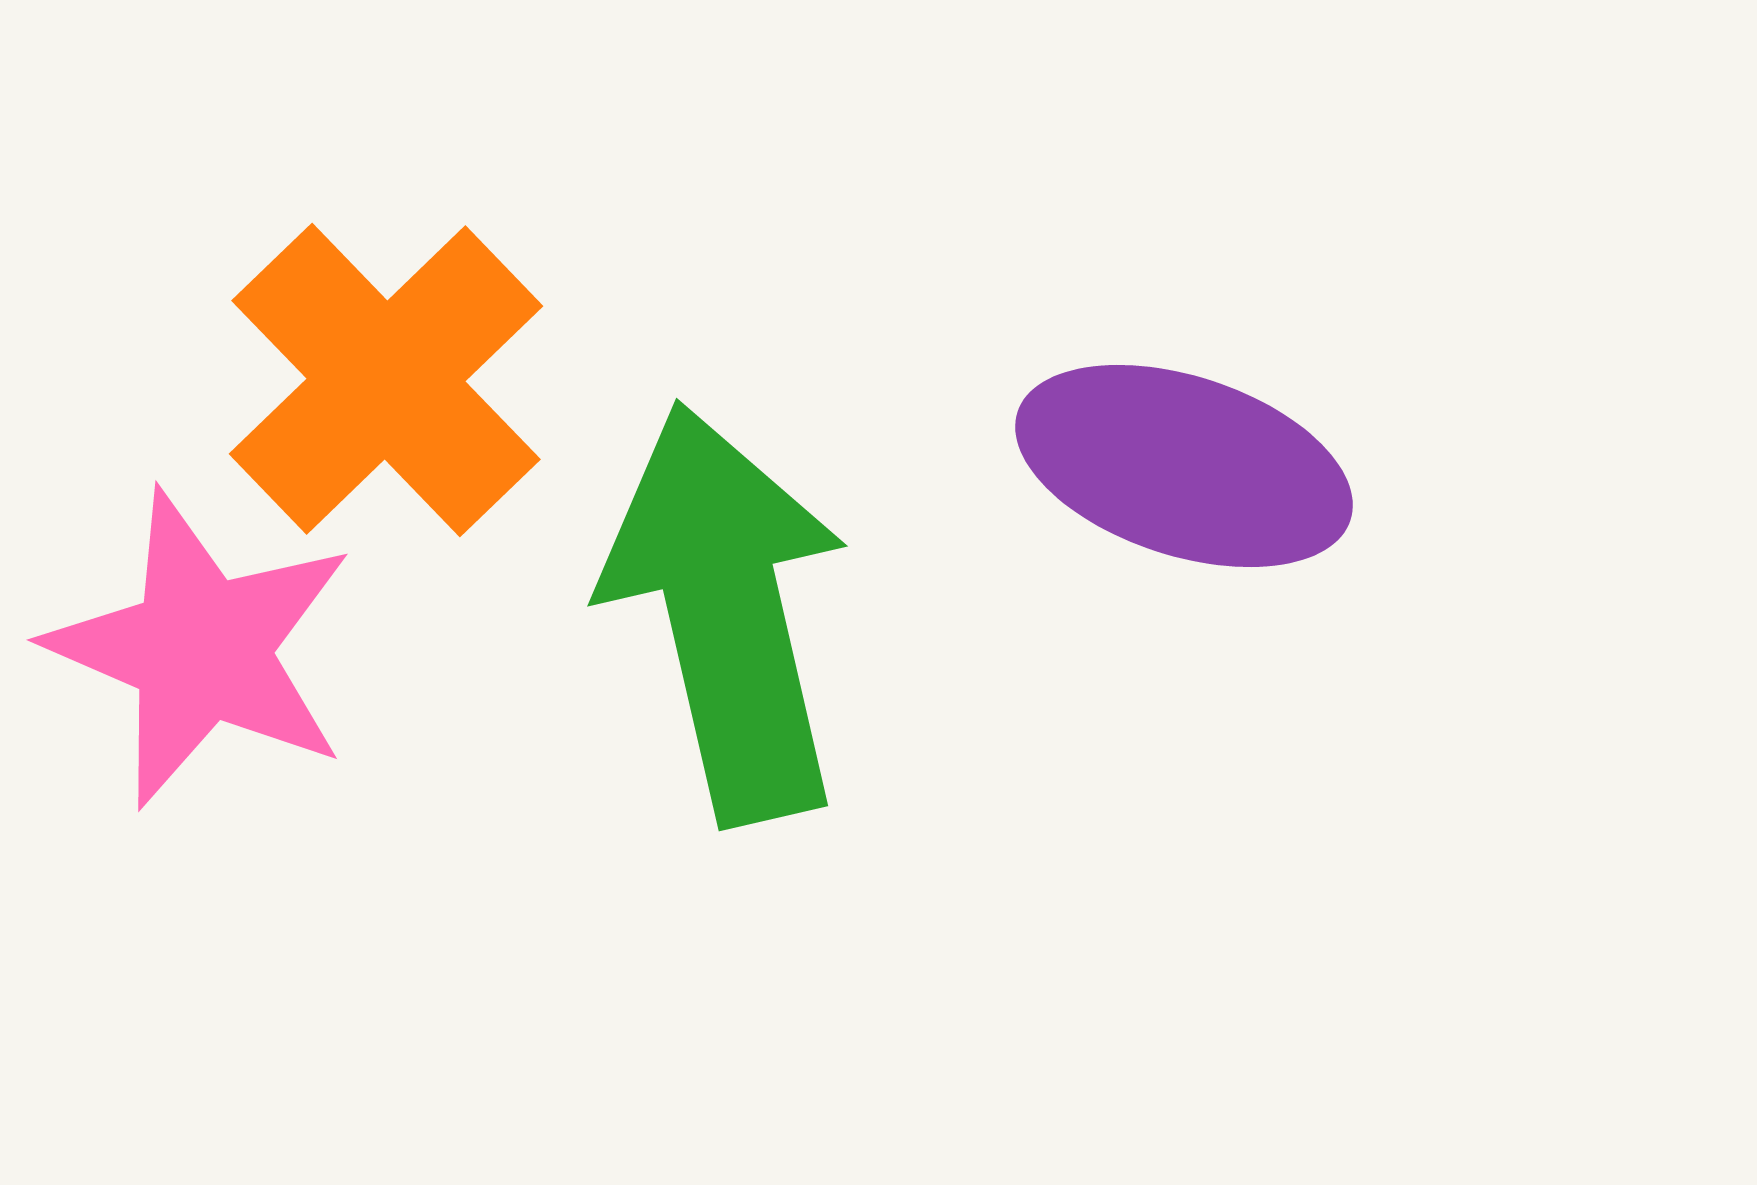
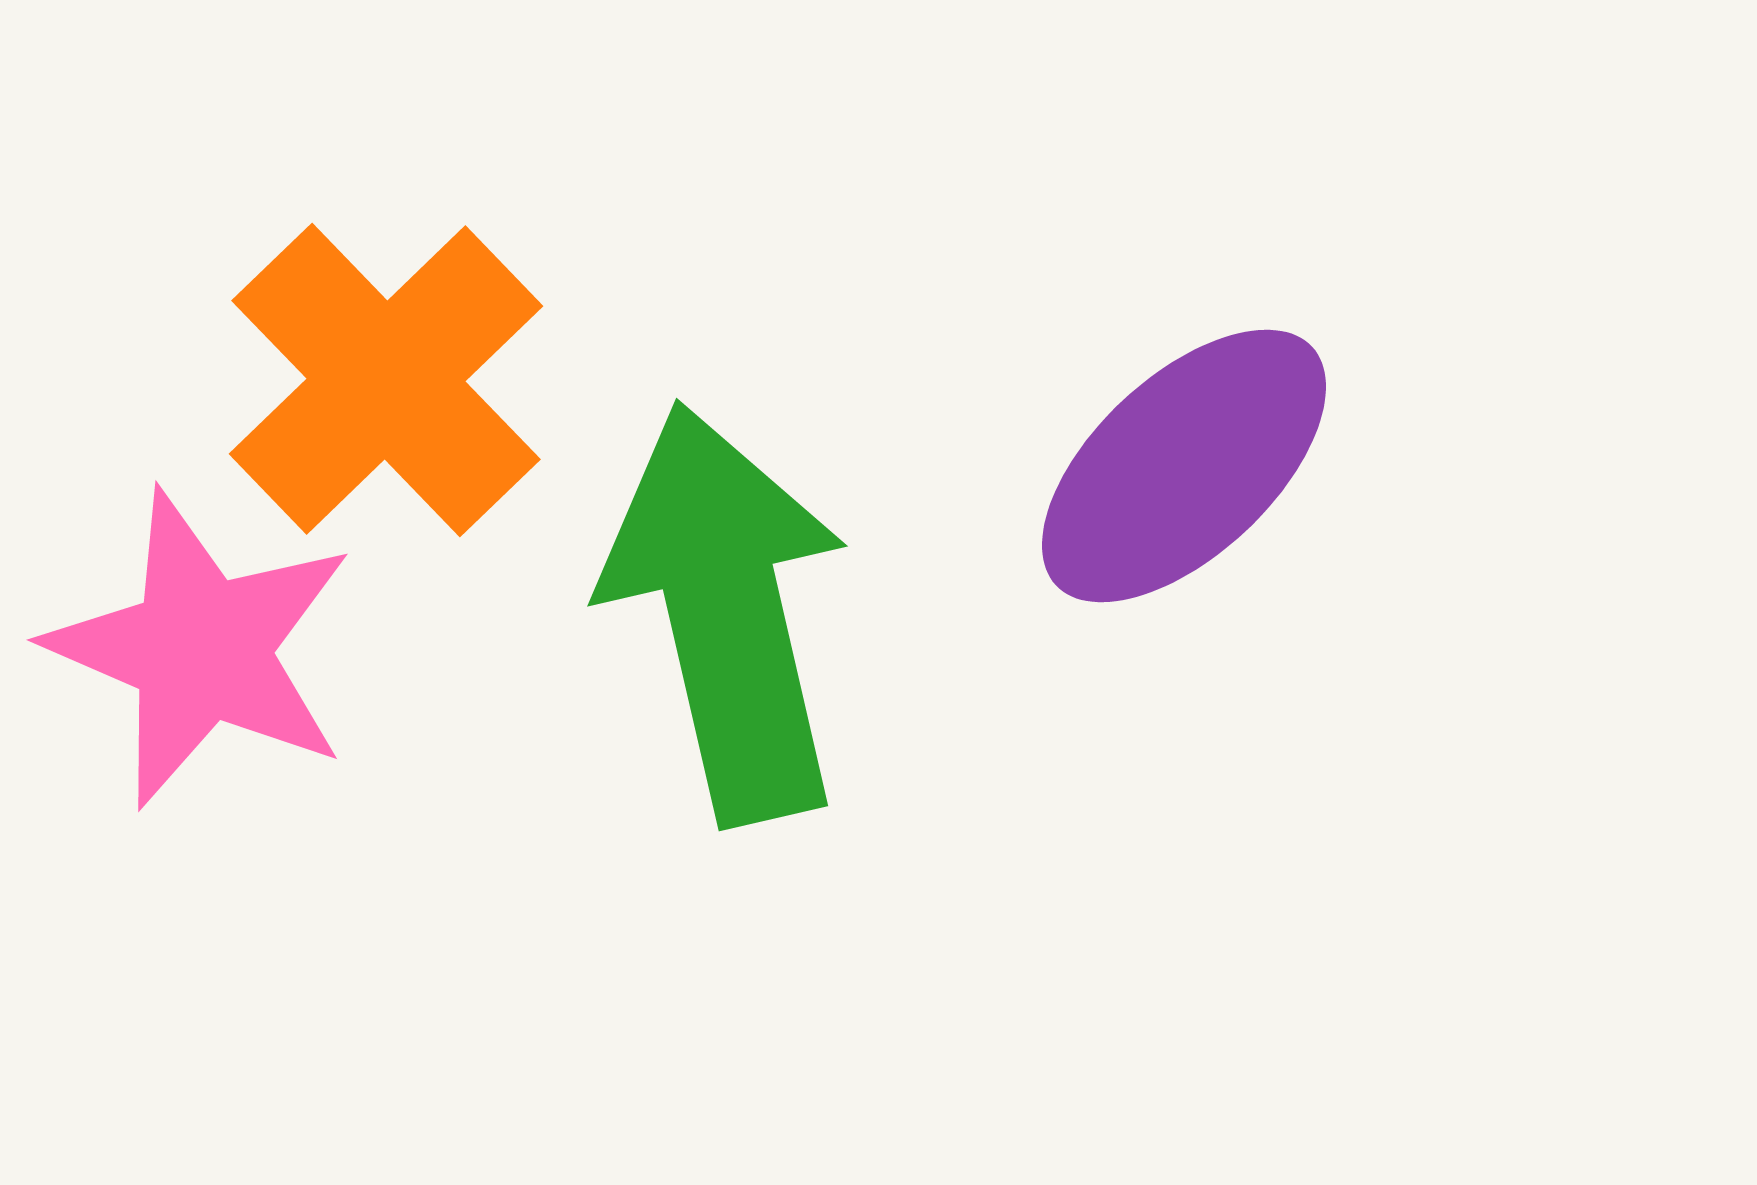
purple ellipse: rotated 61 degrees counterclockwise
